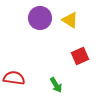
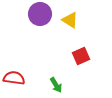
purple circle: moved 4 px up
red square: moved 1 px right
